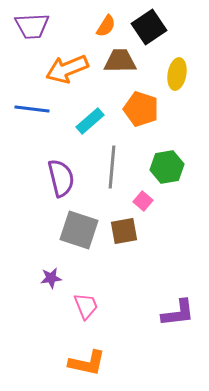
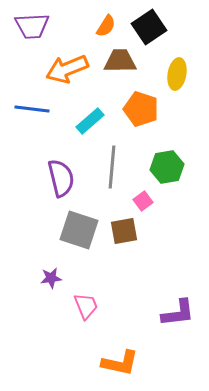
pink square: rotated 12 degrees clockwise
orange L-shape: moved 33 px right
